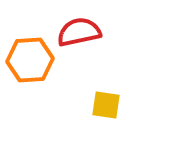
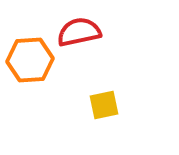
yellow square: moved 2 px left; rotated 20 degrees counterclockwise
